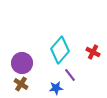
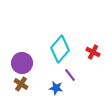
cyan diamond: moved 1 px up
blue star: rotated 16 degrees clockwise
